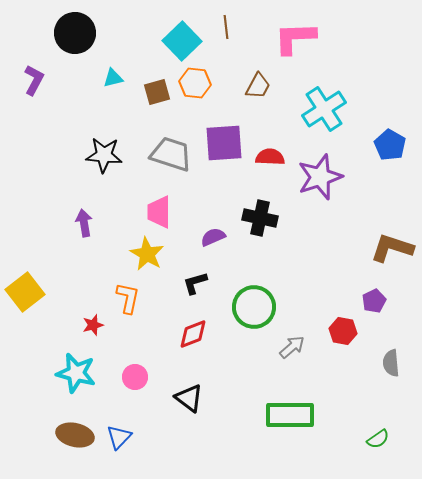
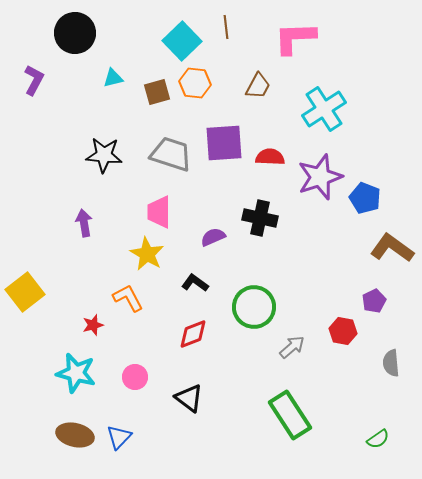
blue pentagon: moved 25 px left, 53 px down; rotated 8 degrees counterclockwise
brown L-shape: rotated 18 degrees clockwise
black L-shape: rotated 52 degrees clockwise
orange L-shape: rotated 40 degrees counterclockwise
green rectangle: rotated 57 degrees clockwise
